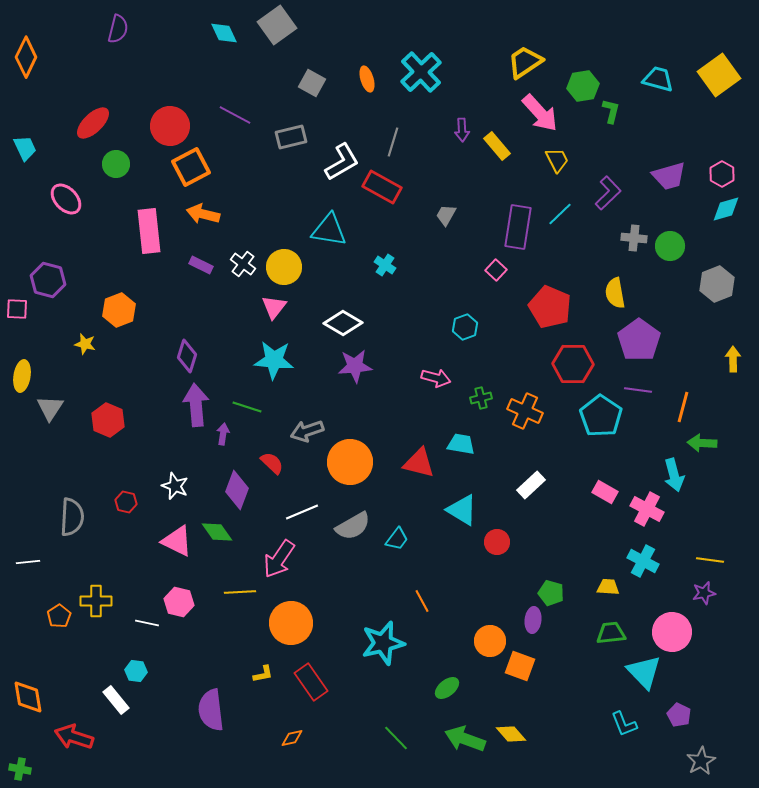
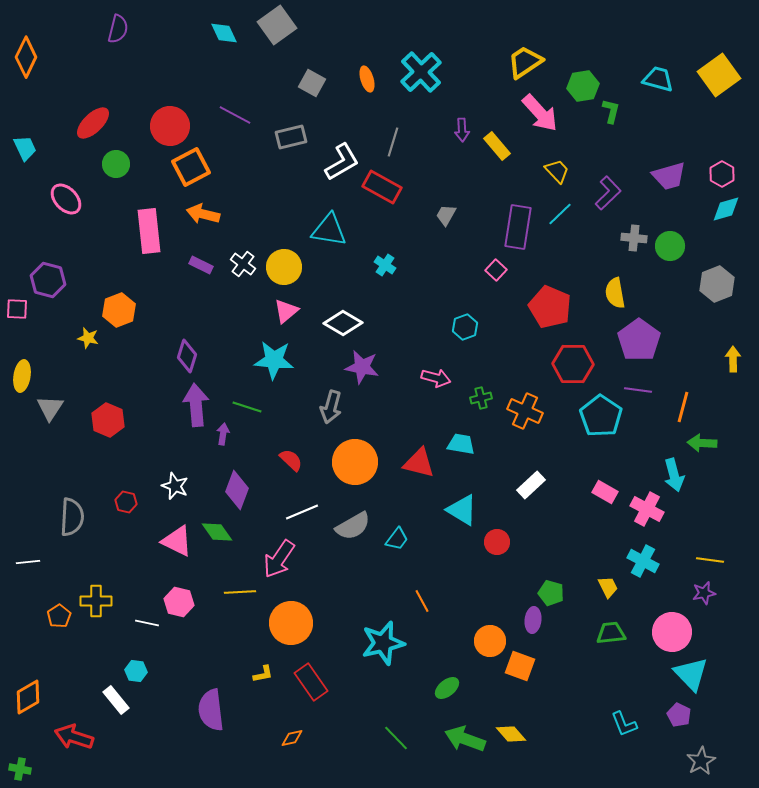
yellow trapezoid at (557, 160): moved 11 px down; rotated 16 degrees counterclockwise
pink triangle at (274, 307): moved 12 px right, 4 px down; rotated 12 degrees clockwise
yellow star at (85, 344): moved 3 px right, 6 px up
purple star at (355, 366): moved 7 px right, 1 px down; rotated 16 degrees clockwise
gray arrow at (307, 431): moved 24 px right, 24 px up; rotated 56 degrees counterclockwise
orange circle at (350, 462): moved 5 px right
red semicircle at (272, 463): moved 19 px right, 3 px up
yellow trapezoid at (608, 587): rotated 60 degrees clockwise
cyan triangle at (644, 672): moved 47 px right, 2 px down
orange diamond at (28, 697): rotated 69 degrees clockwise
